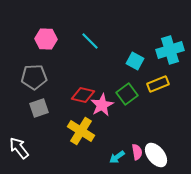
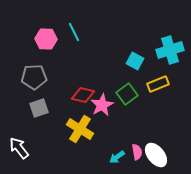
cyan line: moved 16 px left, 9 px up; rotated 18 degrees clockwise
yellow cross: moved 1 px left, 2 px up
